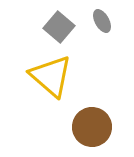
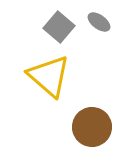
gray ellipse: moved 3 px left, 1 px down; rotated 25 degrees counterclockwise
yellow triangle: moved 2 px left
